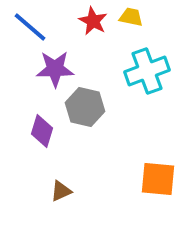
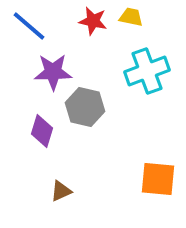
red star: rotated 16 degrees counterclockwise
blue line: moved 1 px left, 1 px up
purple star: moved 2 px left, 3 px down
